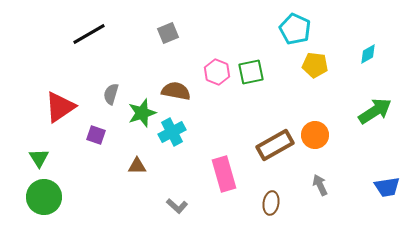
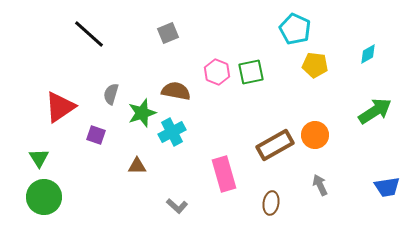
black line: rotated 72 degrees clockwise
